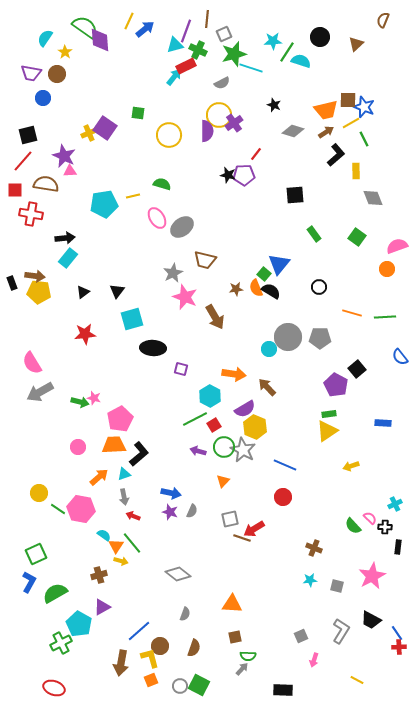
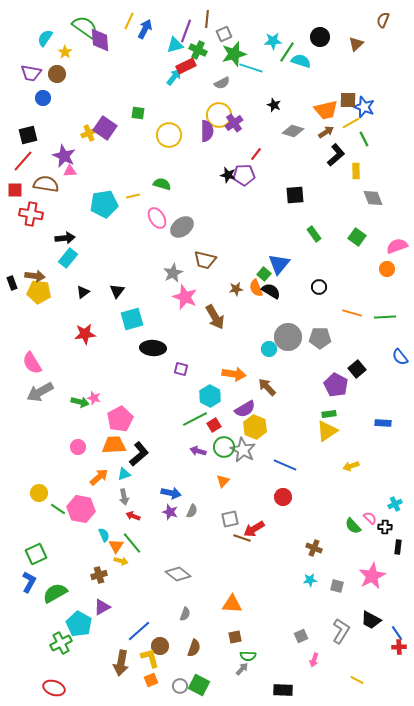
blue arrow at (145, 29): rotated 24 degrees counterclockwise
cyan semicircle at (104, 535): rotated 32 degrees clockwise
